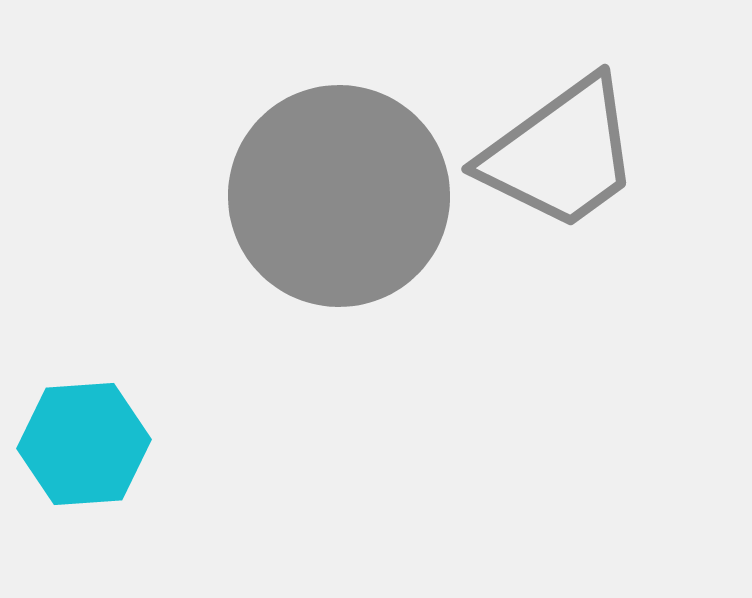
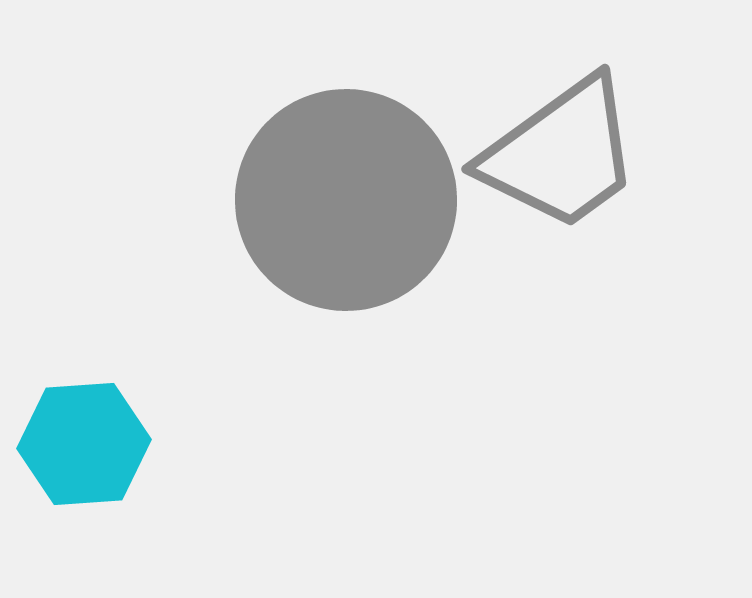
gray circle: moved 7 px right, 4 px down
